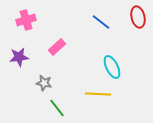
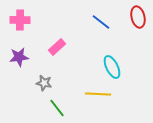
pink cross: moved 6 px left; rotated 18 degrees clockwise
